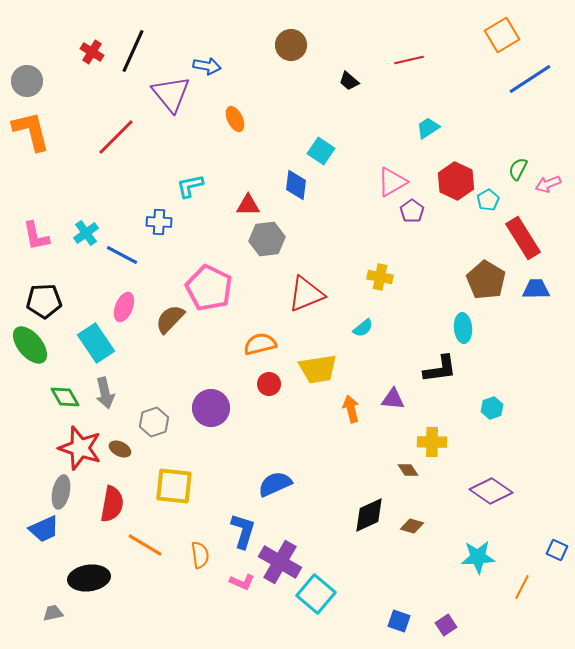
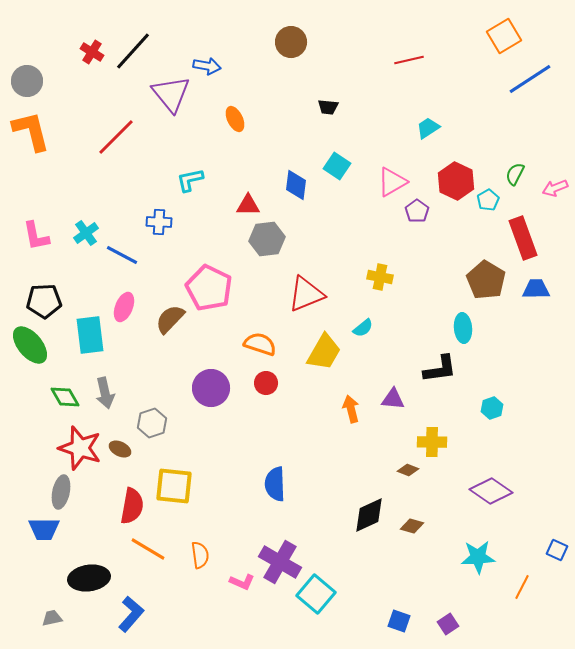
orange square at (502, 35): moved 2 px right, 1 px down
brown circle at (291, 45): moved 3 px up
black line at (133, 51): rotated 18 degrees clockwise
black trapezoid at (349, 81): moved 21 px left, 26 px down; rotated 35 degrees counterclockwise
cyan square at (321, 151): moved 16 px right, 15 px down
green semicircle at (518, 169): moved 3 px left, 5 px down
pink arrow at (548, 184): moved 7 px right, 4 px down
cyan L-shape at (190, 186): moved 6 px up
purple pentagon at (412, 211): moved 5 px right
red rectangle at (523, 238): rotated 12 degrees clockwise
cyan rectangle at (96, 343): moved 6 px left, 8 px up; rotated 27 degrees clockwise
orange semicircle at (260, 344): rotated 32 degrees clockwise
yellow trapezoid at (318, 369): moved 6 px right, 17 px up; rotated 51 degrees counterclockwise
red circle at (269, 384): moved 3 px left, 1 px up
purple circle at (211, 408): moved 20 px up
gray hexagon at (154, 422): moved 2 px left, 1 px down
brown diamond at (408, 470): rotated 35 degrees counterclockwise
blue semicircle at (275, 484): rotated 68 degrees counterclockwise
red semicircle at (112, 504): moved 20 px right, 2 px down
blue trapezoid at (44, 529): rotated 24 degrees clockwise
blue L-shape at (243, 531): moved 112 px left, 83 px down; rotated 24 degrees clockwise
orange line at (145, 545): moved 3 px right, 4 px down
gray trapezoid at (53, 613): moved 1 px left, 5 px down
purple square at (446, 625): moved 2 px right, 1 px up
